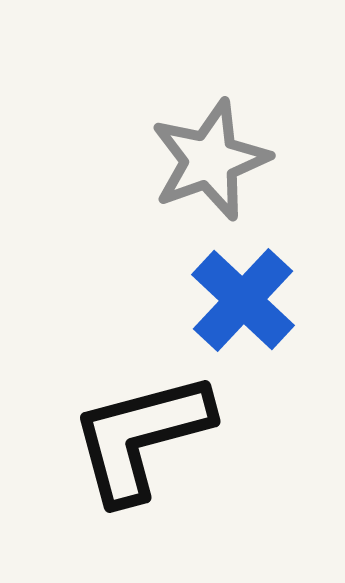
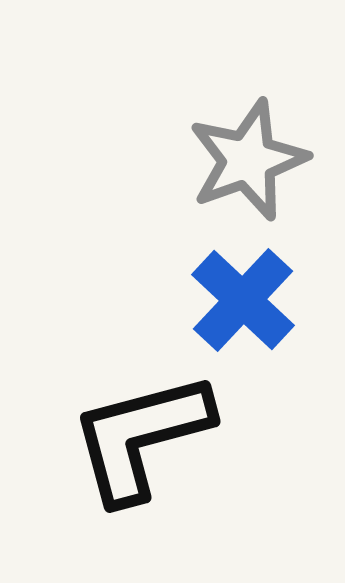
gray star: moved 38 px right
